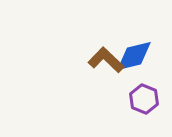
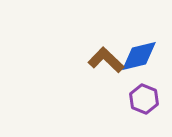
blue diamond: moved 5 px right
